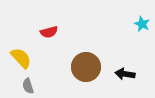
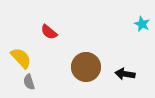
red semicircle: rotated 54 degrees clockwise
gray semicircle: moved 1 px right, 4 px up
